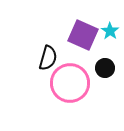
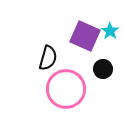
purple square: moved 2 px right, 1 px down
black circle: moved 2 px left, 1 px down
pink circle: moved 4 px left, 6 px down
